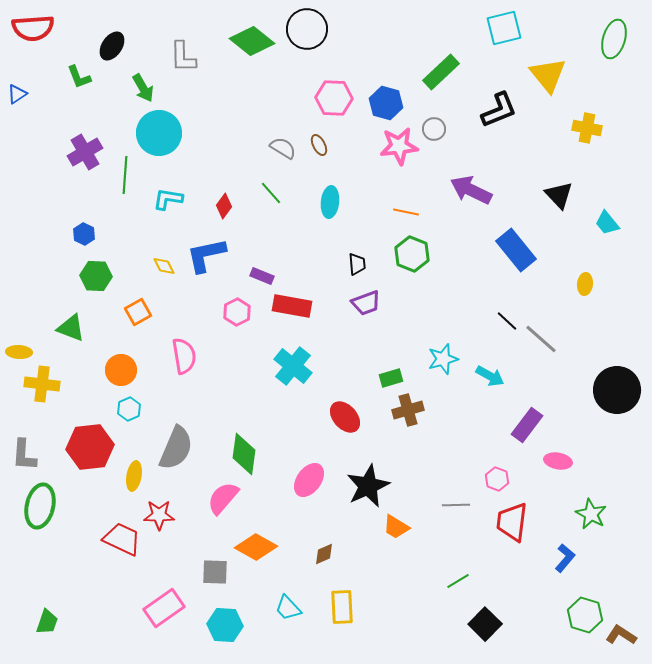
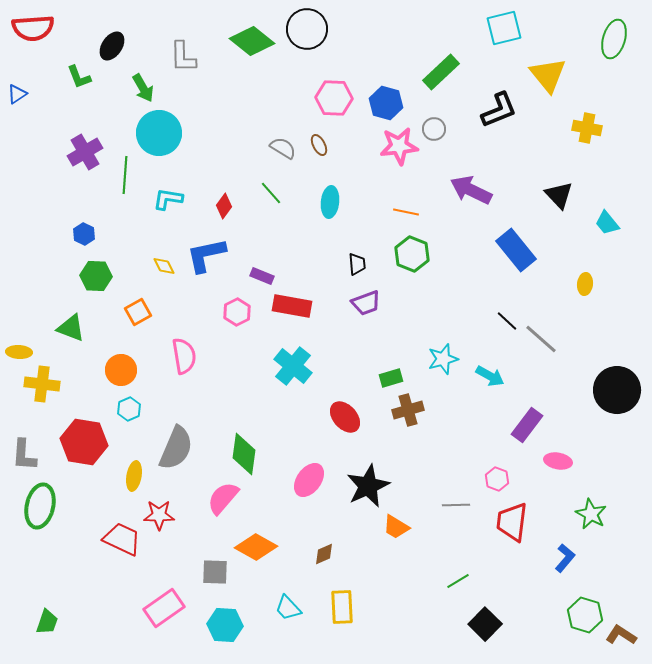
red hexagon at (90, 447): moved 6 px left, 5 px up; rotated 15 degrees clockwise
